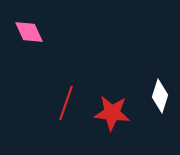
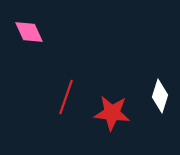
red line: moved 6 px up
